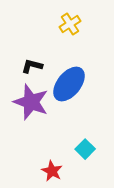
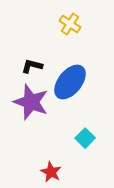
yellow cross: rotated 25 degrees counterclockwise
blue ellipse: moved 1 px right, 2 px up
cyan square: moved 11 px up
red star: moved 1 px left, 1 px down
